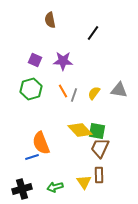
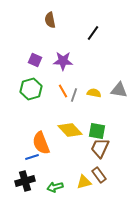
yellow semicircle: rotated 64 degrees clockwise
yellow diamond: moved 10 px left
brown rectangle: rotated 35 degrees counterclockwise
yellow triangle: rotated 49 degrees clockwise
black cross: moved 3 px right, 8 px up
